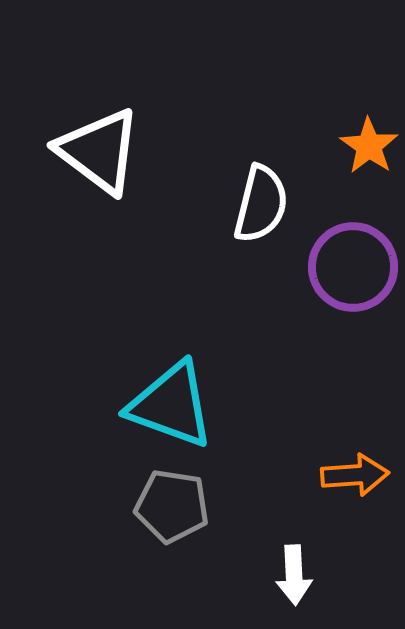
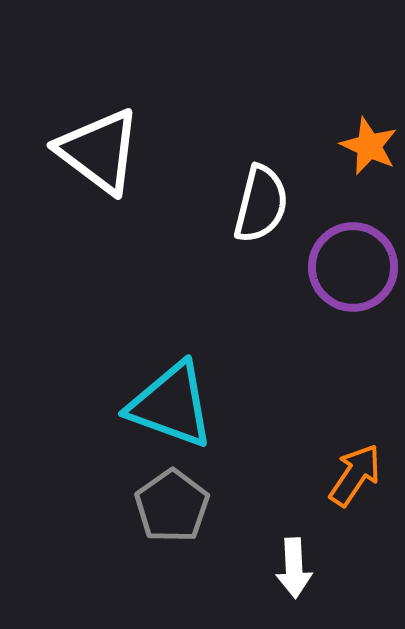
orange star: rotated 10 degrees counterclockwise
orange arrow: rotated 52 degrees counterclockwise
gray pentagon: rotated 28 degrees clockwise
white arrow: moved 7 px up
